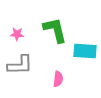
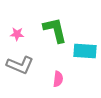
gray L-shape: rotated 24 degrees clockwise
